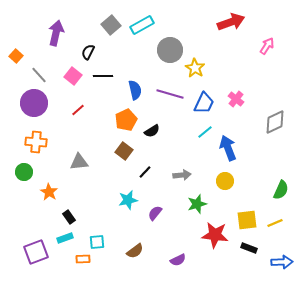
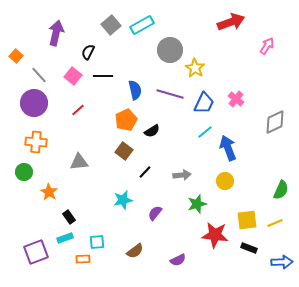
cyan star at (128, 200): moved 5 px left
